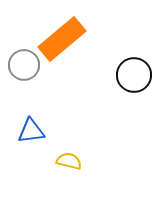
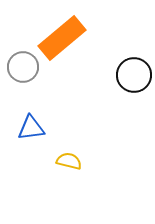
orange rectangle: moved 1 px up
gray circle: moved 1 px left, 2 px down
blue triangle: moved 3 px up
